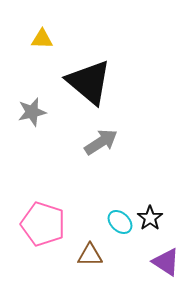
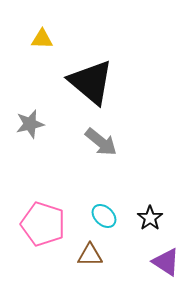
black triangle: moved 2 px right
gray star: moved 2 px left, 12 px down
gray arrow: rotated 72 degrees clockwise
cyan ellipse: moved 16 px left, 6 px up
